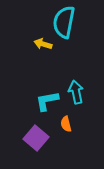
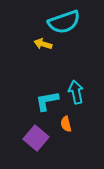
cyan semicircle: rotated 120 degrees counterclockwise
